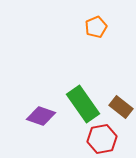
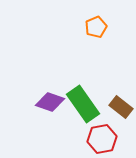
purple diamond: moved 9 px right, 14 px up
